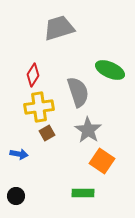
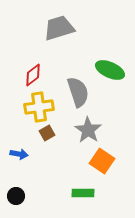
red diamond: rotated 20 degrees clockwise
